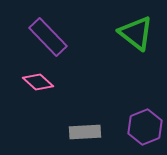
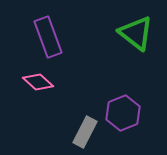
purple rectangle: rotated 24 degrees clockwise
purple hexagon: moved 22 px left, 14 px up
gray rectangle: rotated 60 degrees counterclockwise
